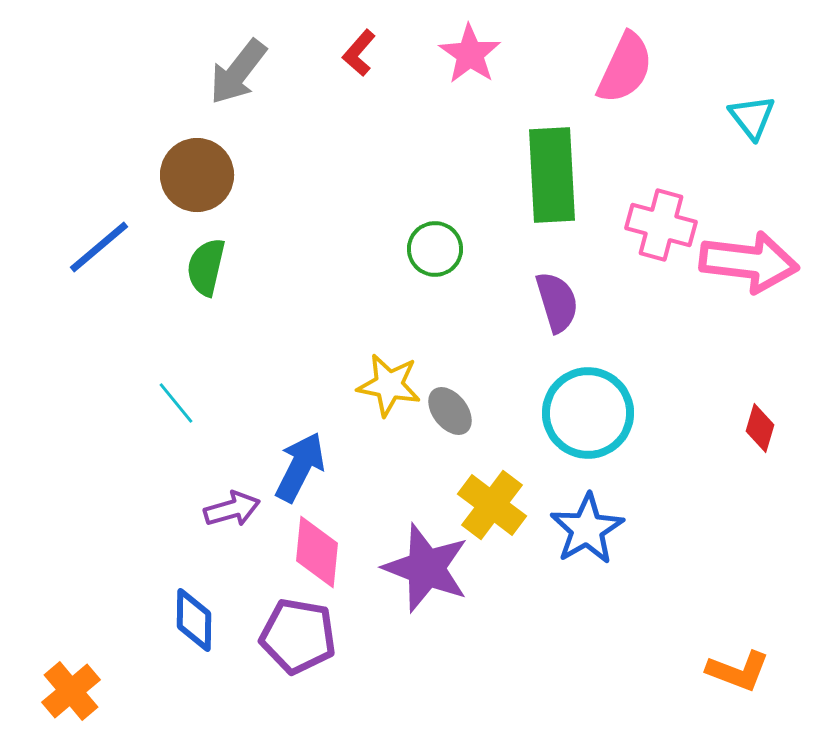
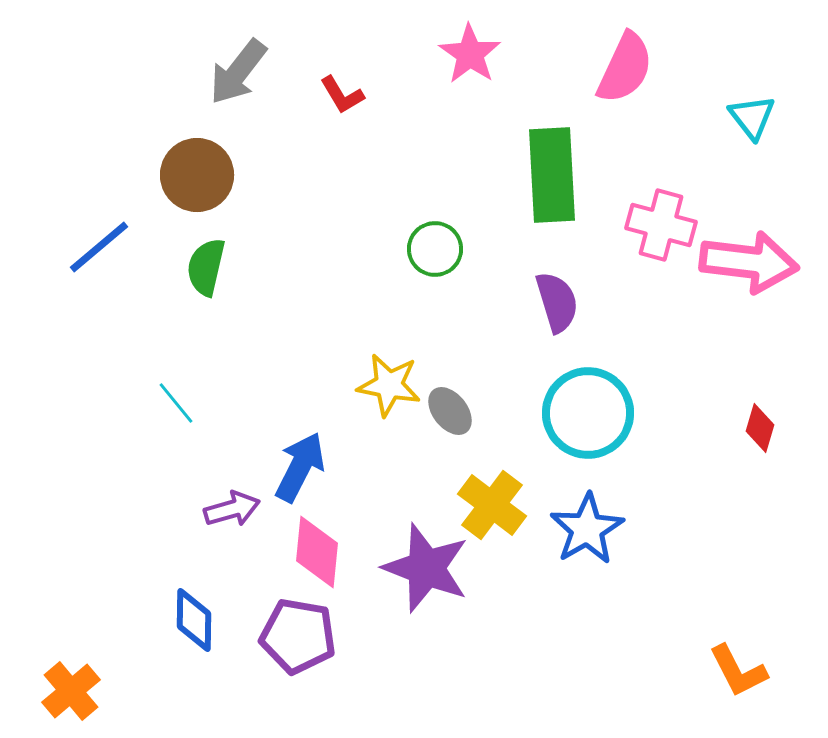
red L-shape: moved 17 px left, 42 px down; rotated 72 degrees counterclockwise
orange L-shape: rotated 42 degrees clockwise
